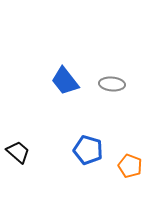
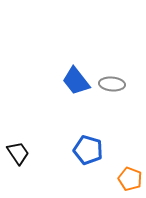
blue trapezoid: moved 11 px right
black trapezoid: moved 1 px down; rotated 15 degrees clockwise
orange pentagon: moved 13 px down
